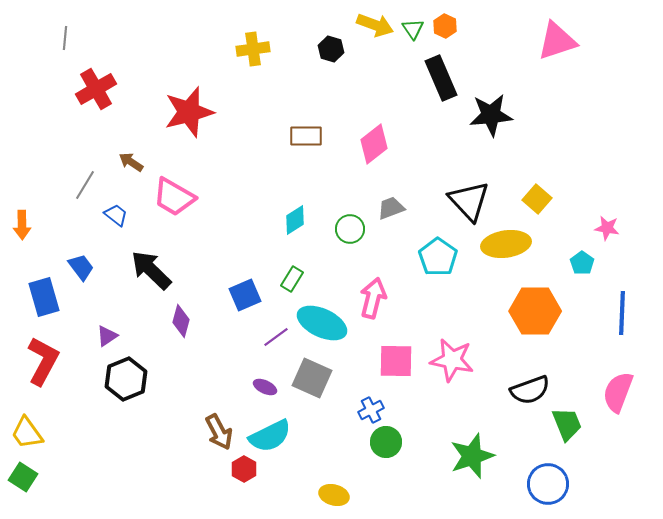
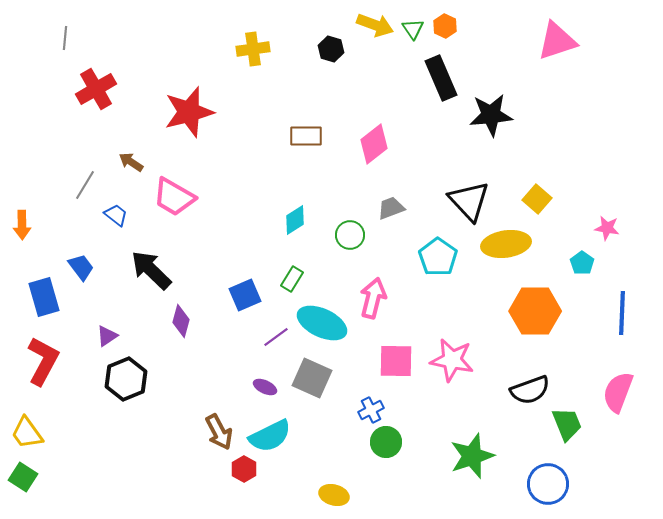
green circle at (350, 229): moved 6 px down
